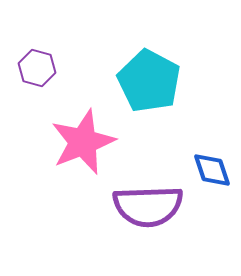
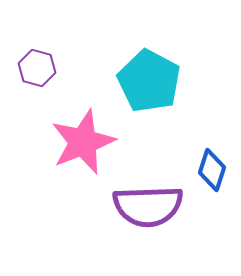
blue diamond: rotated 36 degrees clockwise
